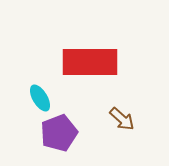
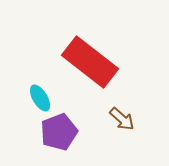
red rectangle: rotated 38 degrees clockwise
purple pentagon: moved 1 px up
